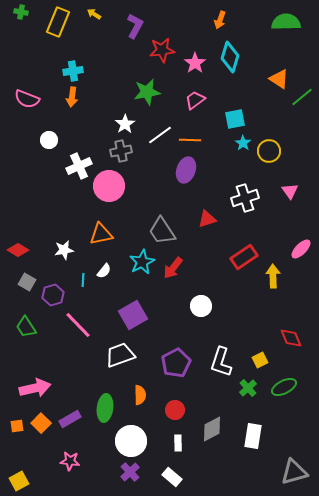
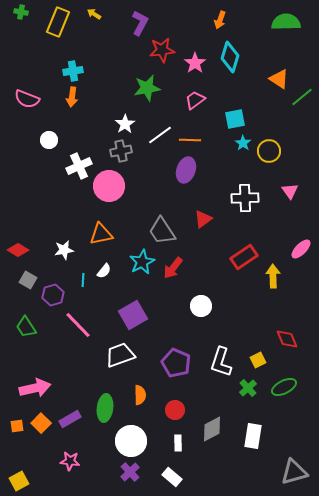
purple L-shape at (135, 26): moved 5 px right, 3 px up
green star at (147, 92): moved 4 px up
white cross at (245, 198): rotated 16 degrees clockwise
red triangle at (207, 219): moved 4 px left; rotated 18 degrees counterclockwise
gray square at (27, 282): moved 1 px right, 2 px up
red diamond at (291, 338): moved 4 px left, 1 px down
yellow square at (260, 360): moved 2 px left
purple pentagon at (176, 363): rotated 20 degrees counterclockwise
